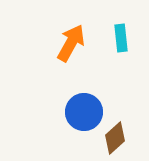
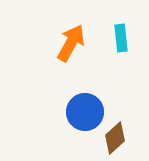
blue circle: moved 1 px right
